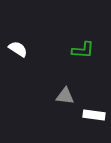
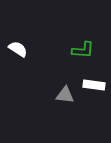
gray triangle: moved 1 px up
white rectangle: moved 30 px up
